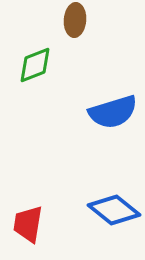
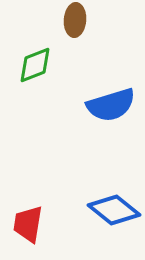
blue semicircle: moved 2 px left, 7 px up
